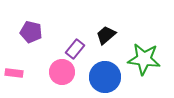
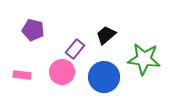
purple pentagon: moved 2 px right, 2 px up
pink rectangle: moved 8 px right, 2 px down
blue circle: moved 1 px left
